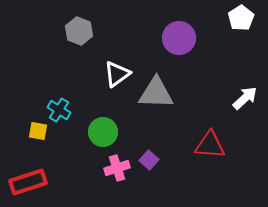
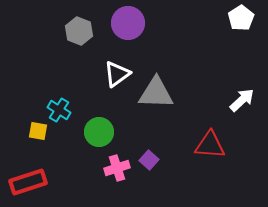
purple circle: moved 51 px left, 15 px up
white arrow: moved 3 px left, 2 px down
green circle: moved 4 px left
